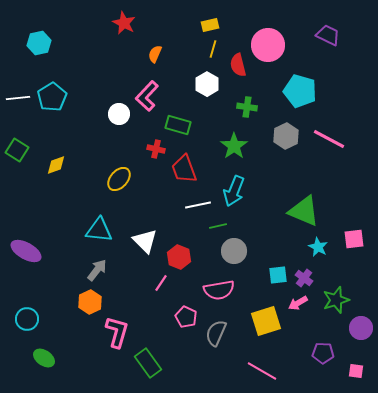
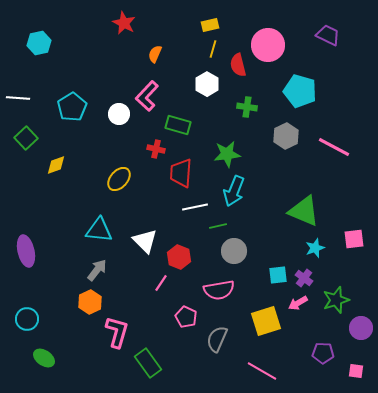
cyan pentagon at (52, 97): moved 20 px right, 10 px down
white line at (18, 98): rotated 10 degrees clockwise
pink line at (329, 139): moved 5 px right, 8 px down
green star at (234, 146): moved 7 px left, 8 px down; rotated 28 degrees clockwise
green square at (17, 150): moved 9 px right, 12 px up; rotated 15 degrees clockwise
red trapezoid at (184, 169): moved 3 px left, 4 px down; rotated 24 degrees clockwise
white line at (198, 205): moved 3 px left, 2 px down
cyan star at (318, 247): moved 3 px left, 1 px down; rotated 24 degrees clockwise
purple ellipse at (26, 251): rotated 48 degrees clockwise
gray semicircle at (216, 333): moved 1 px right, 6 px down
